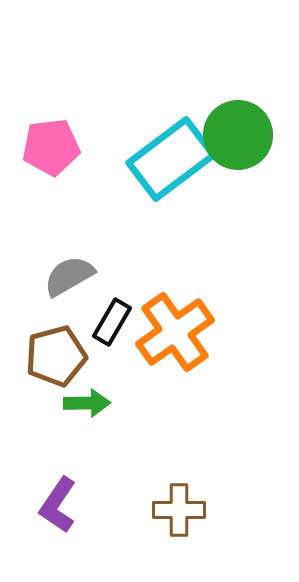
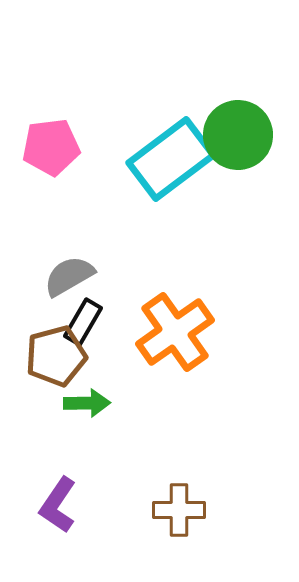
black rectangle: moved 29 px left
